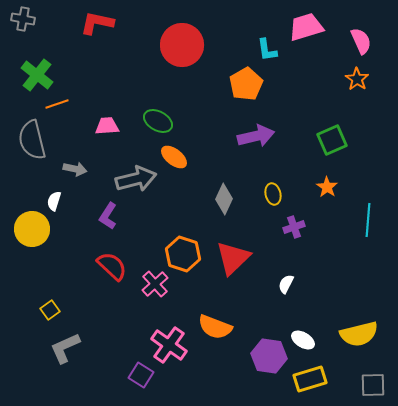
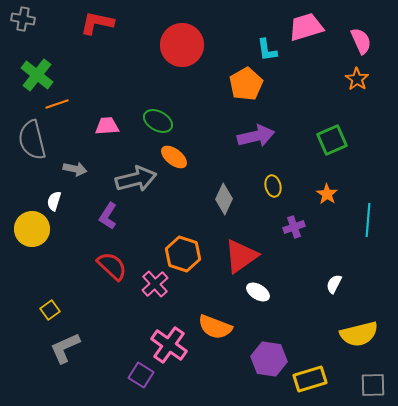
orange star at (327, 187): moved 7 px down
yellow ellipse at (273, 194): moved 8 px up
red triangle at (233, 258): moved 8 px right, 2 px up; rotated 9 degrees clockwise
white semicircle at (286, 284): moved 48 px right
white ellipse at (303, 340): moved 45 px left, 48 px up
purple hexagon at (269, 356): moved 3 px down
